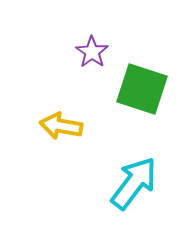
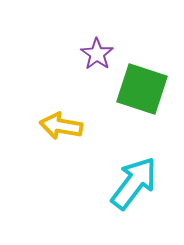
purple star: moved 5 px right, 2 px down
